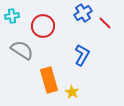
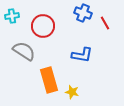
blue cross: rotated 36 degrees counterclockwise
red line: rotated 16 degrees clockwise
gray semicircle: moved 2 px right, 1 px down
blue L-shape: rotated 70 degrees clockwise
yellow star: rotated 16 degrees counterclockwise
